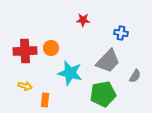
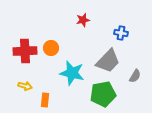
red star: rotated 16 degrees counterclockwise
cyan star: moved 2 px right
